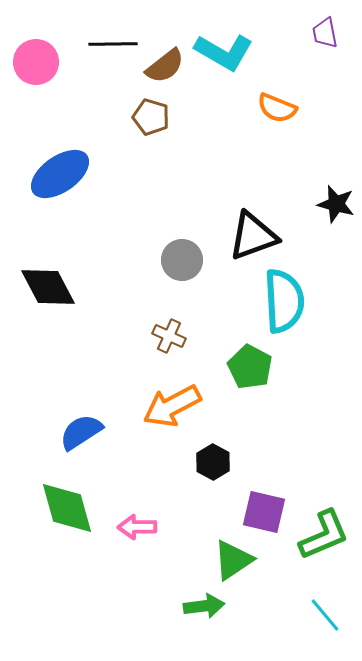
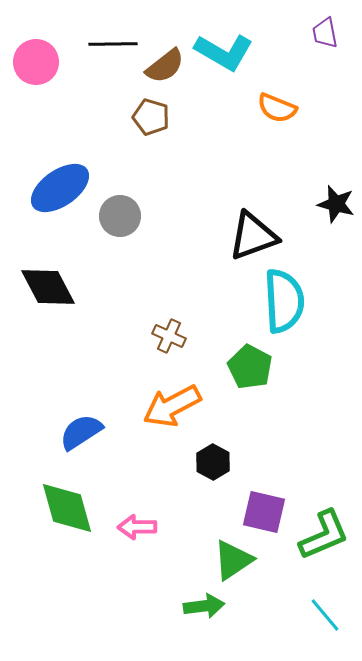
blue ellipse: moved 14 px down
gray circle: moved 62 px left, 44 px up
